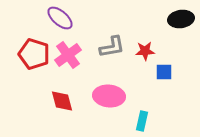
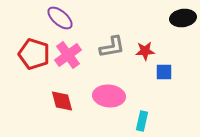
black ellipse: moved 2 px right, 1 px up
